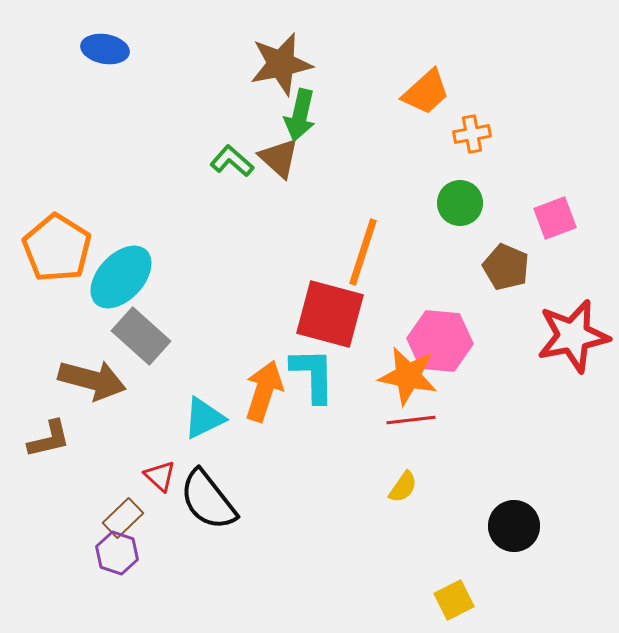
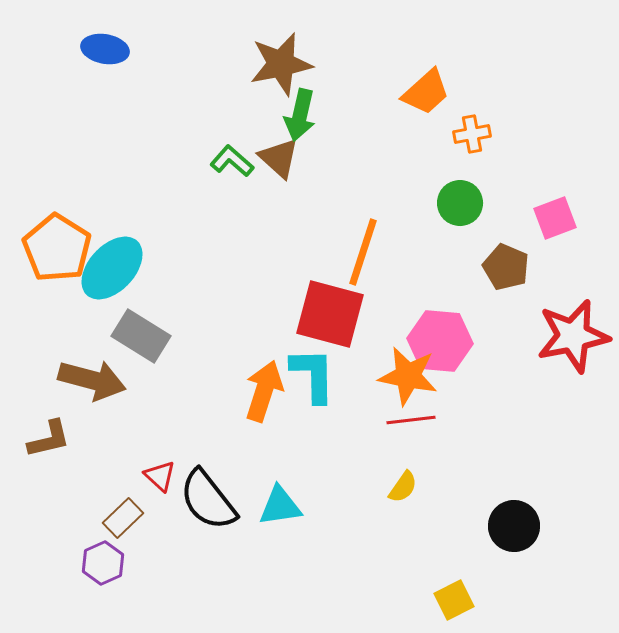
cyan ellipse: moved 9 px left, 9 px up
gray rectangle: rotated 10 degrees counterclockwise
cyan triangle: moved 76 px right, 88 px down; rotated 18 degrees clockwise
purple hexagon: moved 14 px left, 10 px down; rotated 18 degrees clockwise
